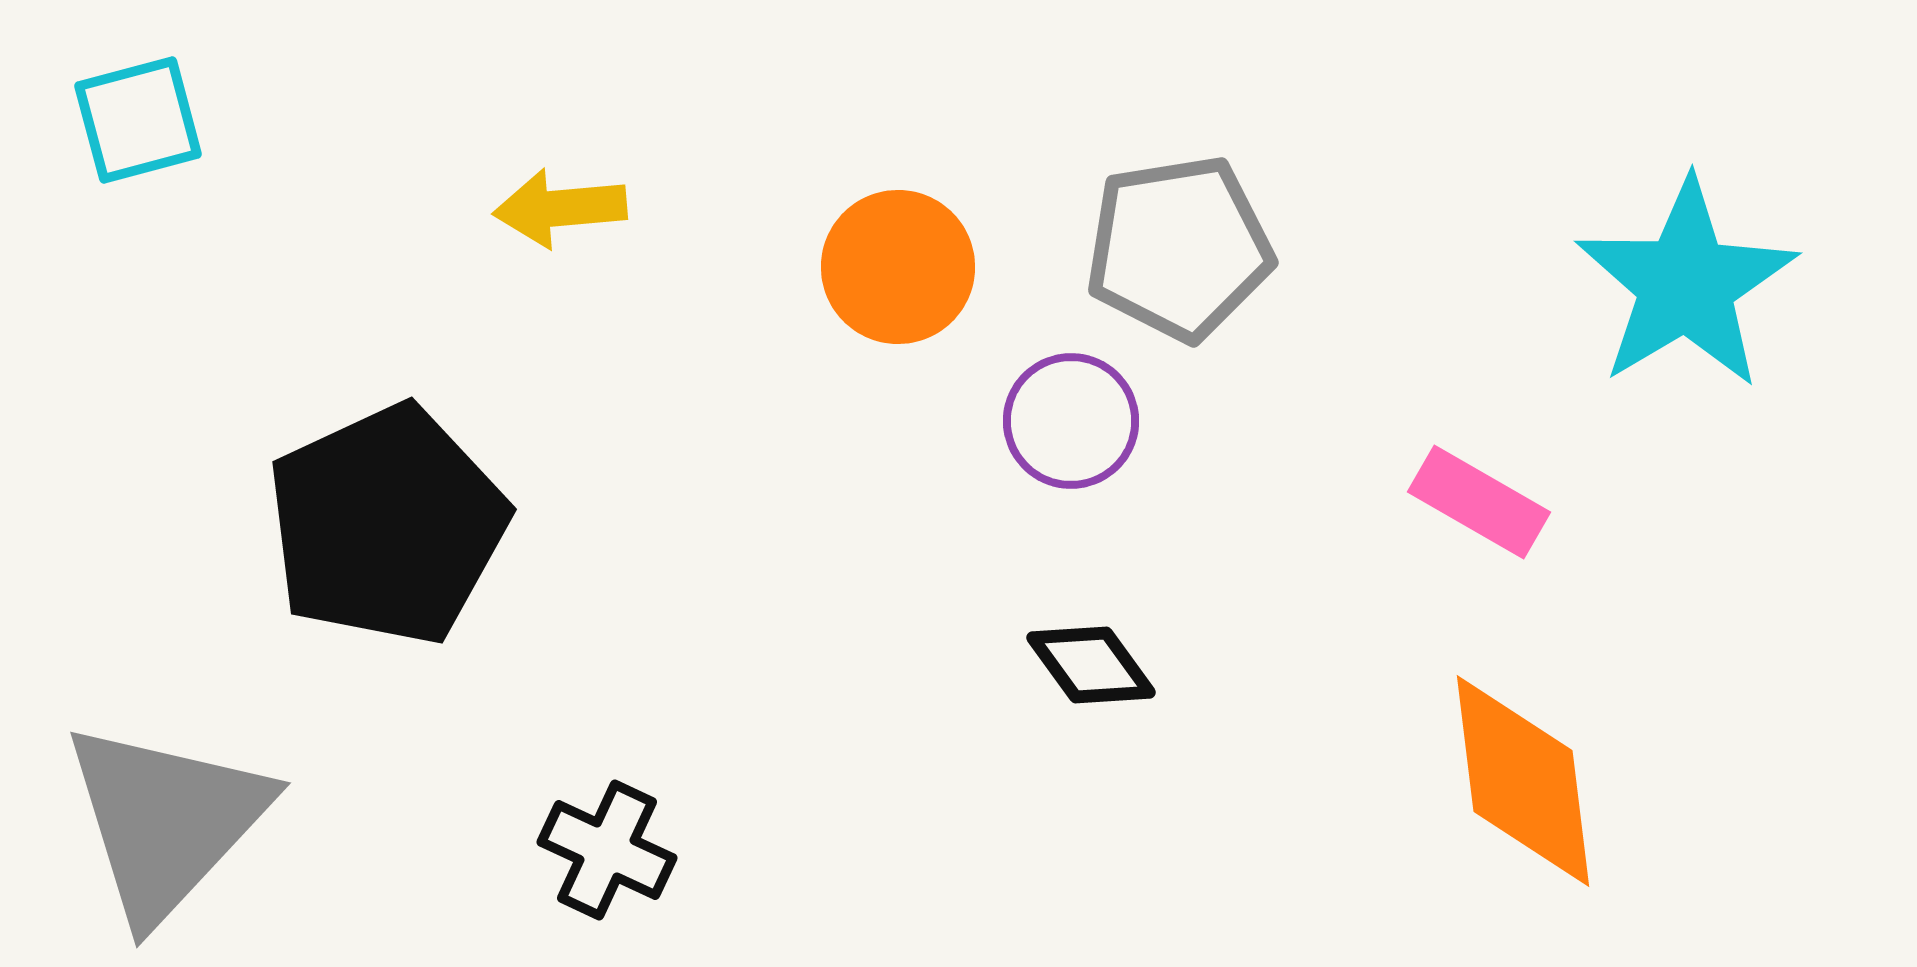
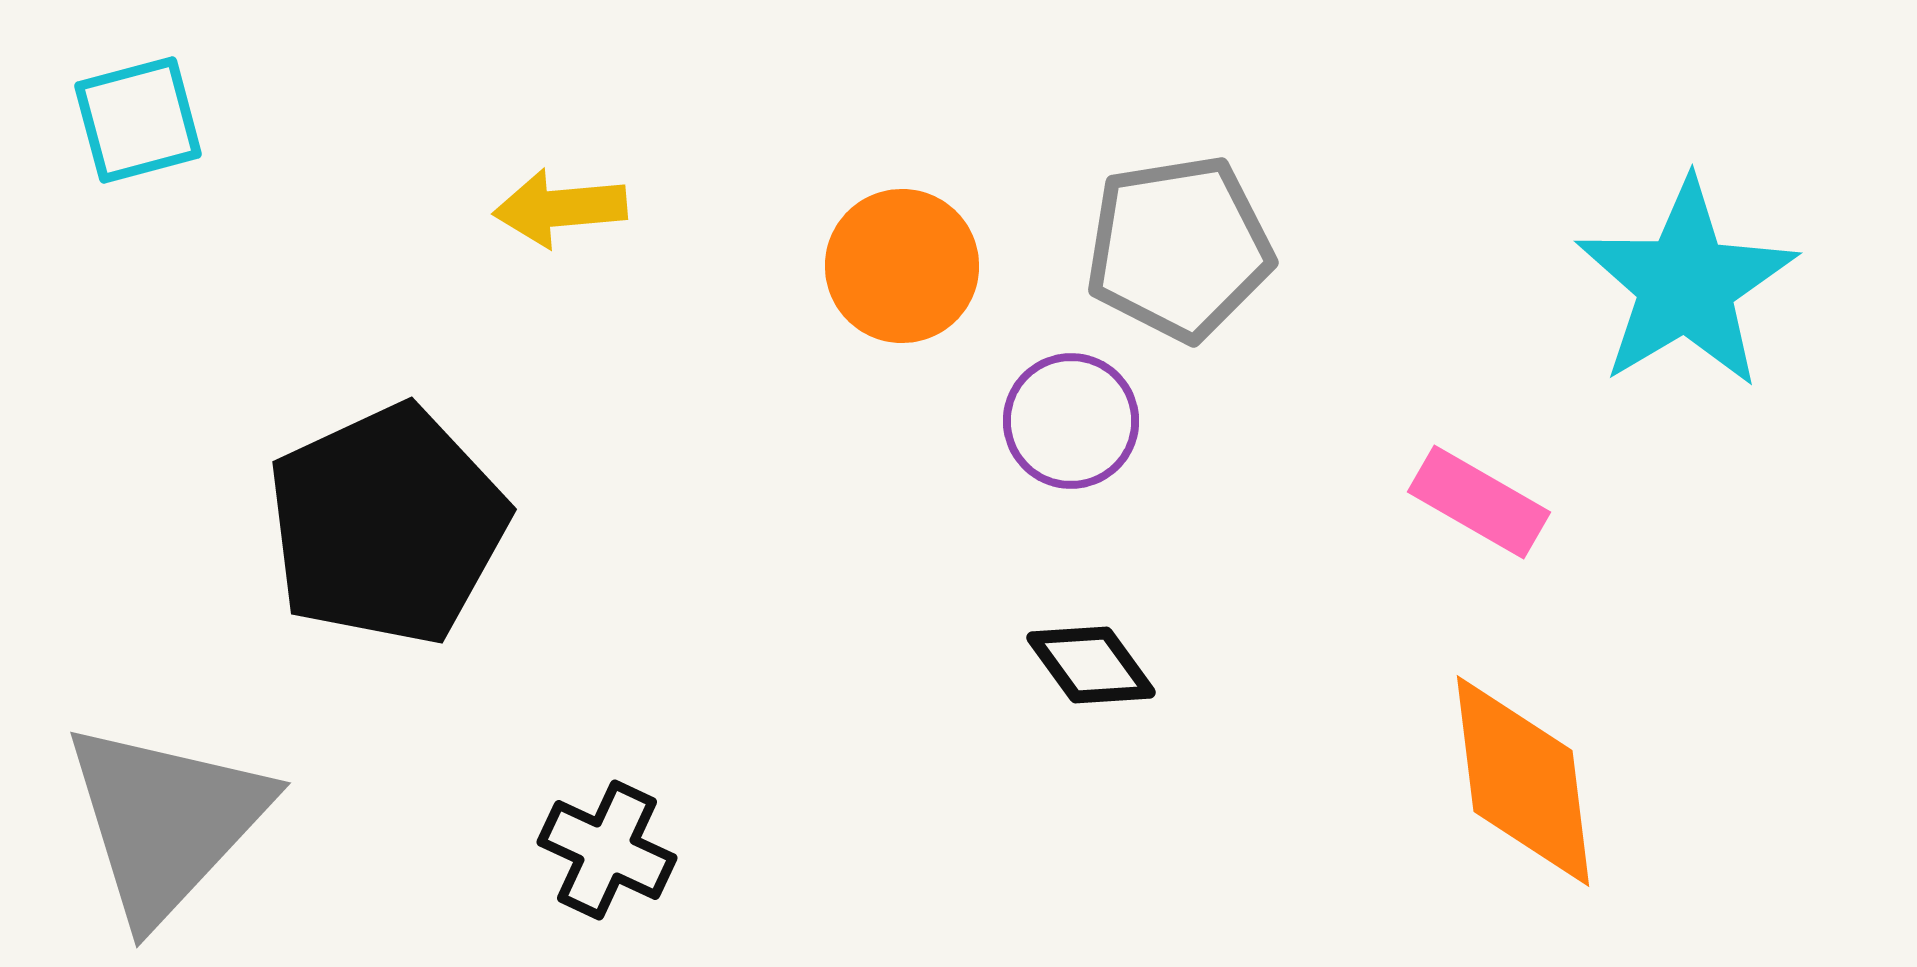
orange circle: moved 4 px right, 1 px up
